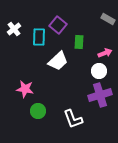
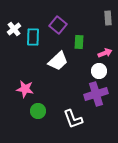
gray rectangle: moved 1 px up; rotated 56 degrees clockwise
cyan rectangle: moved 6 px left
purple cross: moved 4 px left, 1 px up
